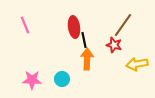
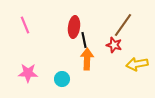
red ellipse: rotated 15 degrees clockwise
pink star: moved 4 px left, 7 px up
